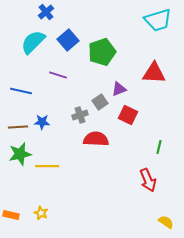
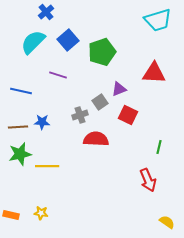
yellow star: rotated 16 degrees counterclockwise
yellow semicircle: moved 1 px right
